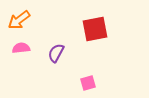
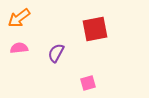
orange arrow: moved 2 px up
pink semicircle: moved 2 px left
